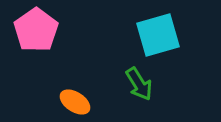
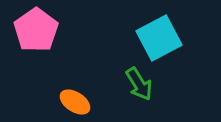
cyan square: moved 1 px right, 3 px down; rotated 12 degrees counterclockwise
